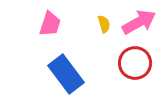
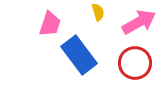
yellow semicircle: moved 6 px left, 12 px up
blue rectangle: moved 13 px right, 19 px up
